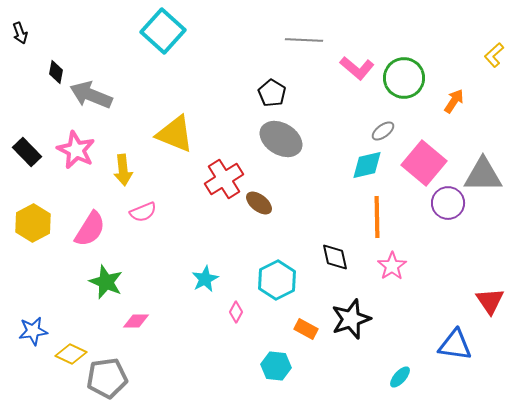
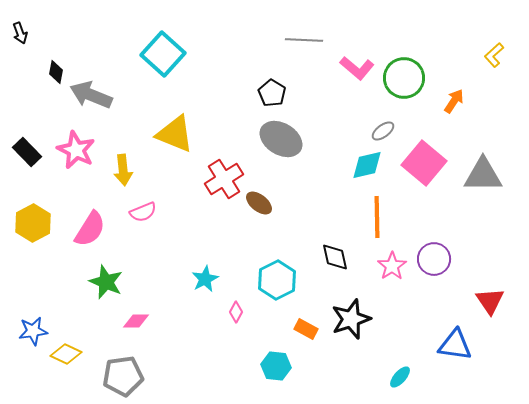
cyan square at (163, 31): moved 23 px down
purple circle at (448, 203): moved 14 px left, 56 px down
yellow diamond at (71, 354): moved 5 px left
gray pentagon at (107, 378): moved 16 px right, 2 px up
